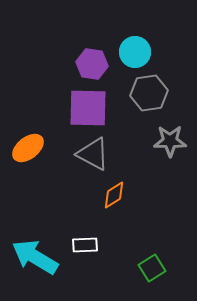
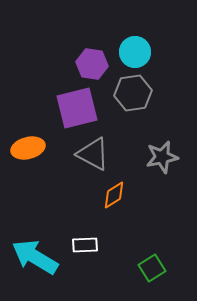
gray hexagon: moved 16 px left
purple square: moved 11 px left; rotated 15 degrees counterclockwise
gray star: moved 8 px left, 16 px down; rotated 12 degrees counterclockwise
orange ellipse: rotated 24 degrees clockwise
